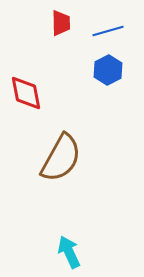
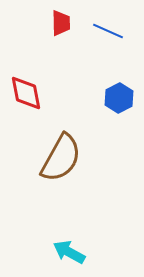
blue line: rotated 40 degrees clockwise
blue hexagon: moved 11 px right, 28 px down
cyan arrow: rotated 36 degrees counterclockwise
